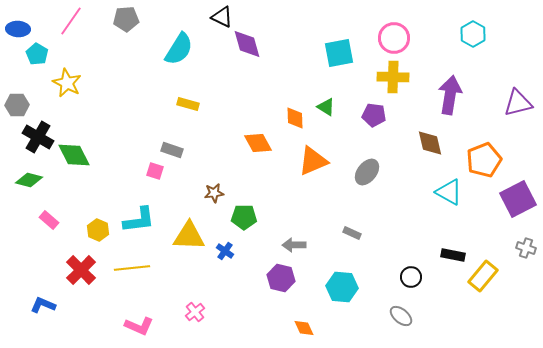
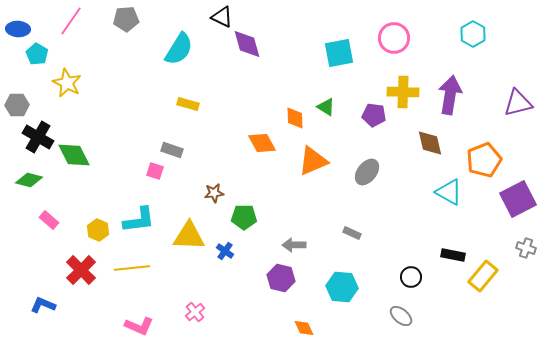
yellow cross at (393, 77): moved 10 px right, 15 px down
orange diamond at (258, 143): moved 4 px right
